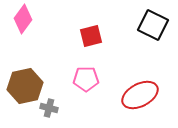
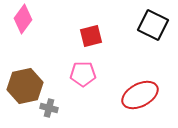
pink pentagon: moved 3 px left, 5 px up
